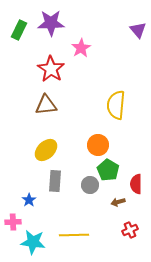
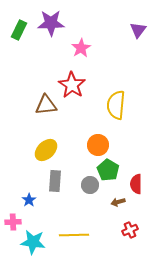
purple triangle: rotated 18 degrees clockwise
red star: moved 21 px right, 16 px down
